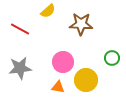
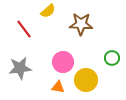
red line: moved 4 px right; rotated 24 degrees clockwise
